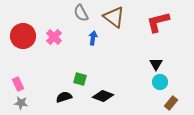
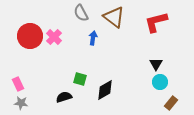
red L-shape: moved 2 px left
red circle: moved 7 px right
black diamond: moved 2 px right, 6 px up; rotated 50 degrees counterclockwise
